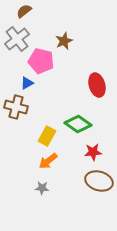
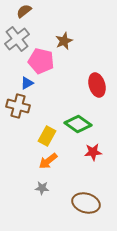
brown cross: moved 2 px right, 1 px up
brown ellipse: moved 13 px left, 22 px down
